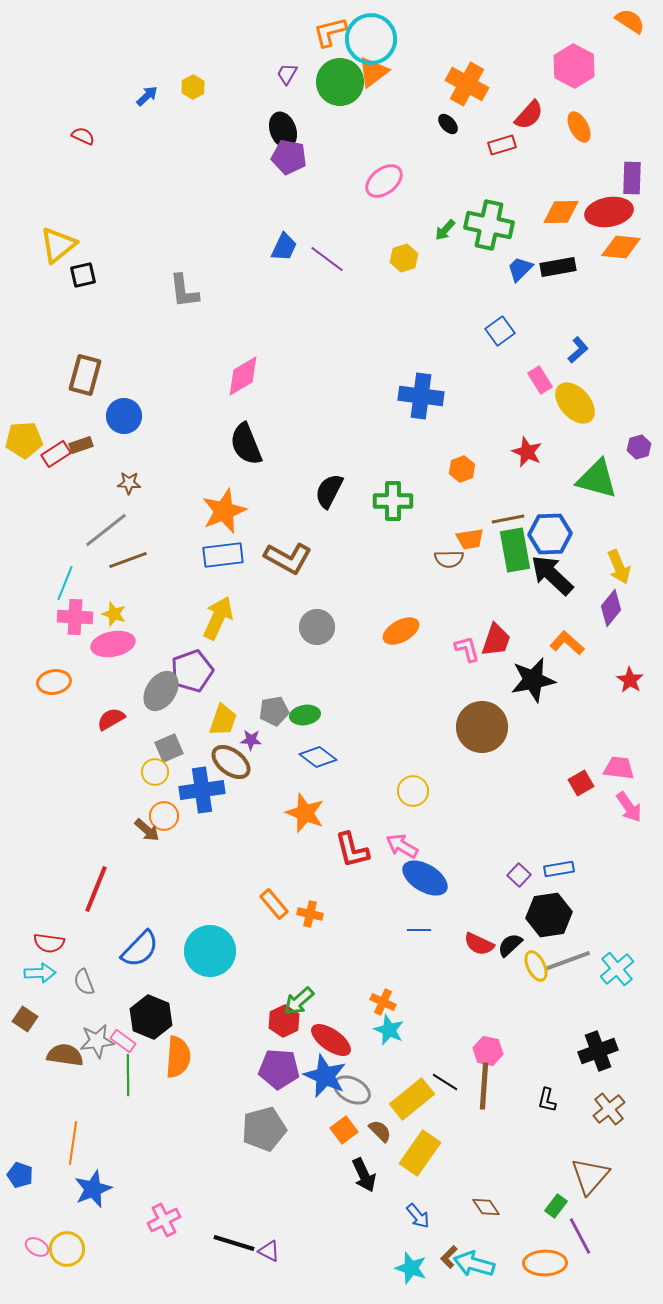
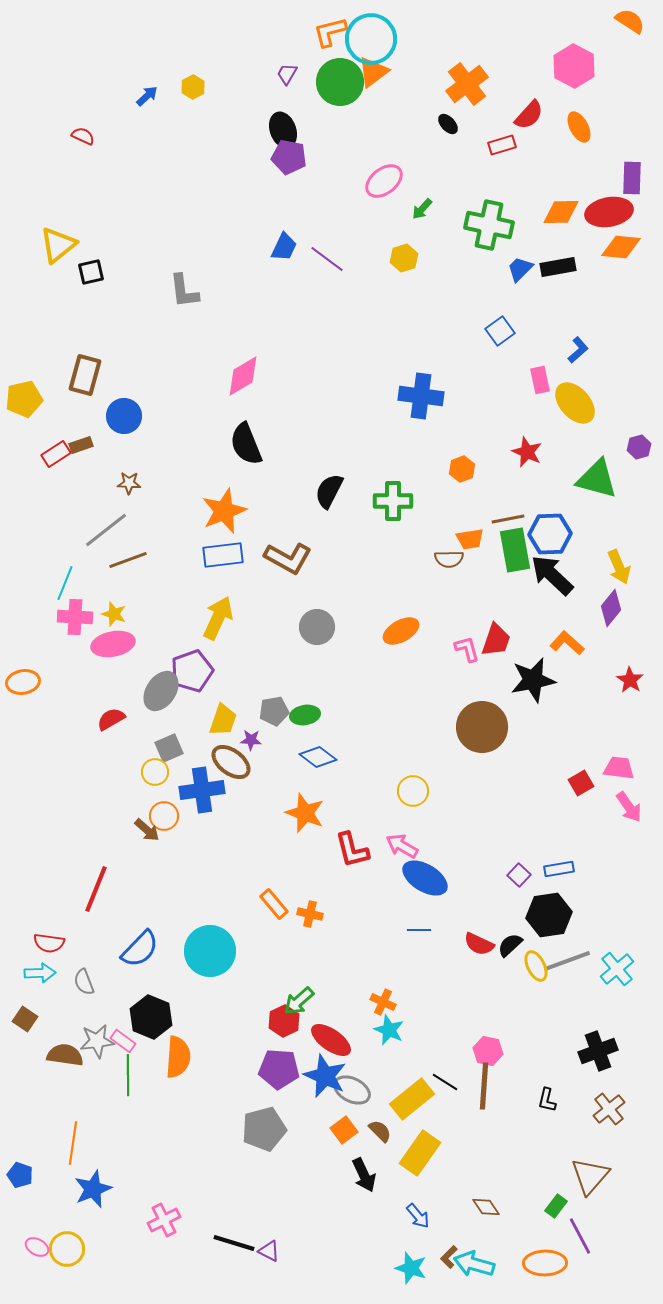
orange cross at (467, 84): rotated 24 degrees clockwise
green arrow at (445, 230): moved 23 px left, 21 px up
black square at (83, 275): moved 8 px right, 3 px up
pink rectangle at (540, 380): rotated 20 degrees clockwise
yellow pentagon at (24, 440): moved 41 px up; rotated 9 degrees counterclockwise
orange ellipse at (54, 682): moved 31 px left
